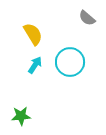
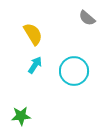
cyan circle: moved 4 px right, 9 px down
